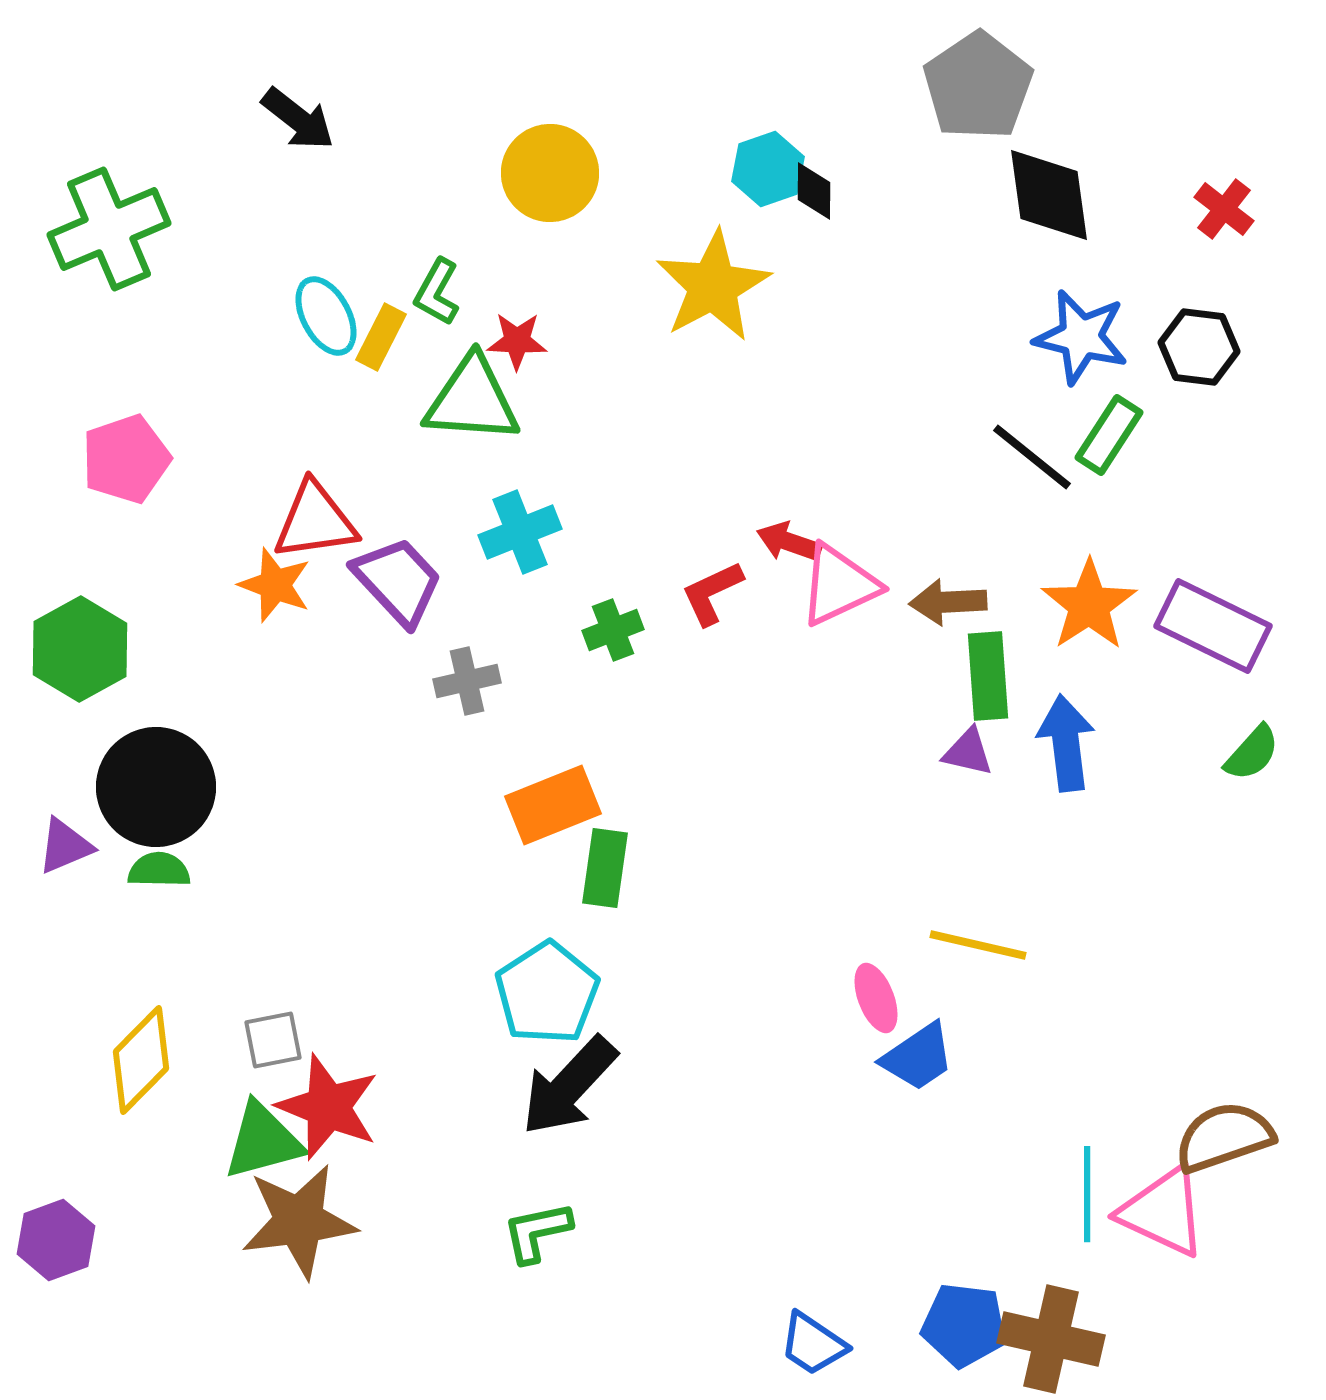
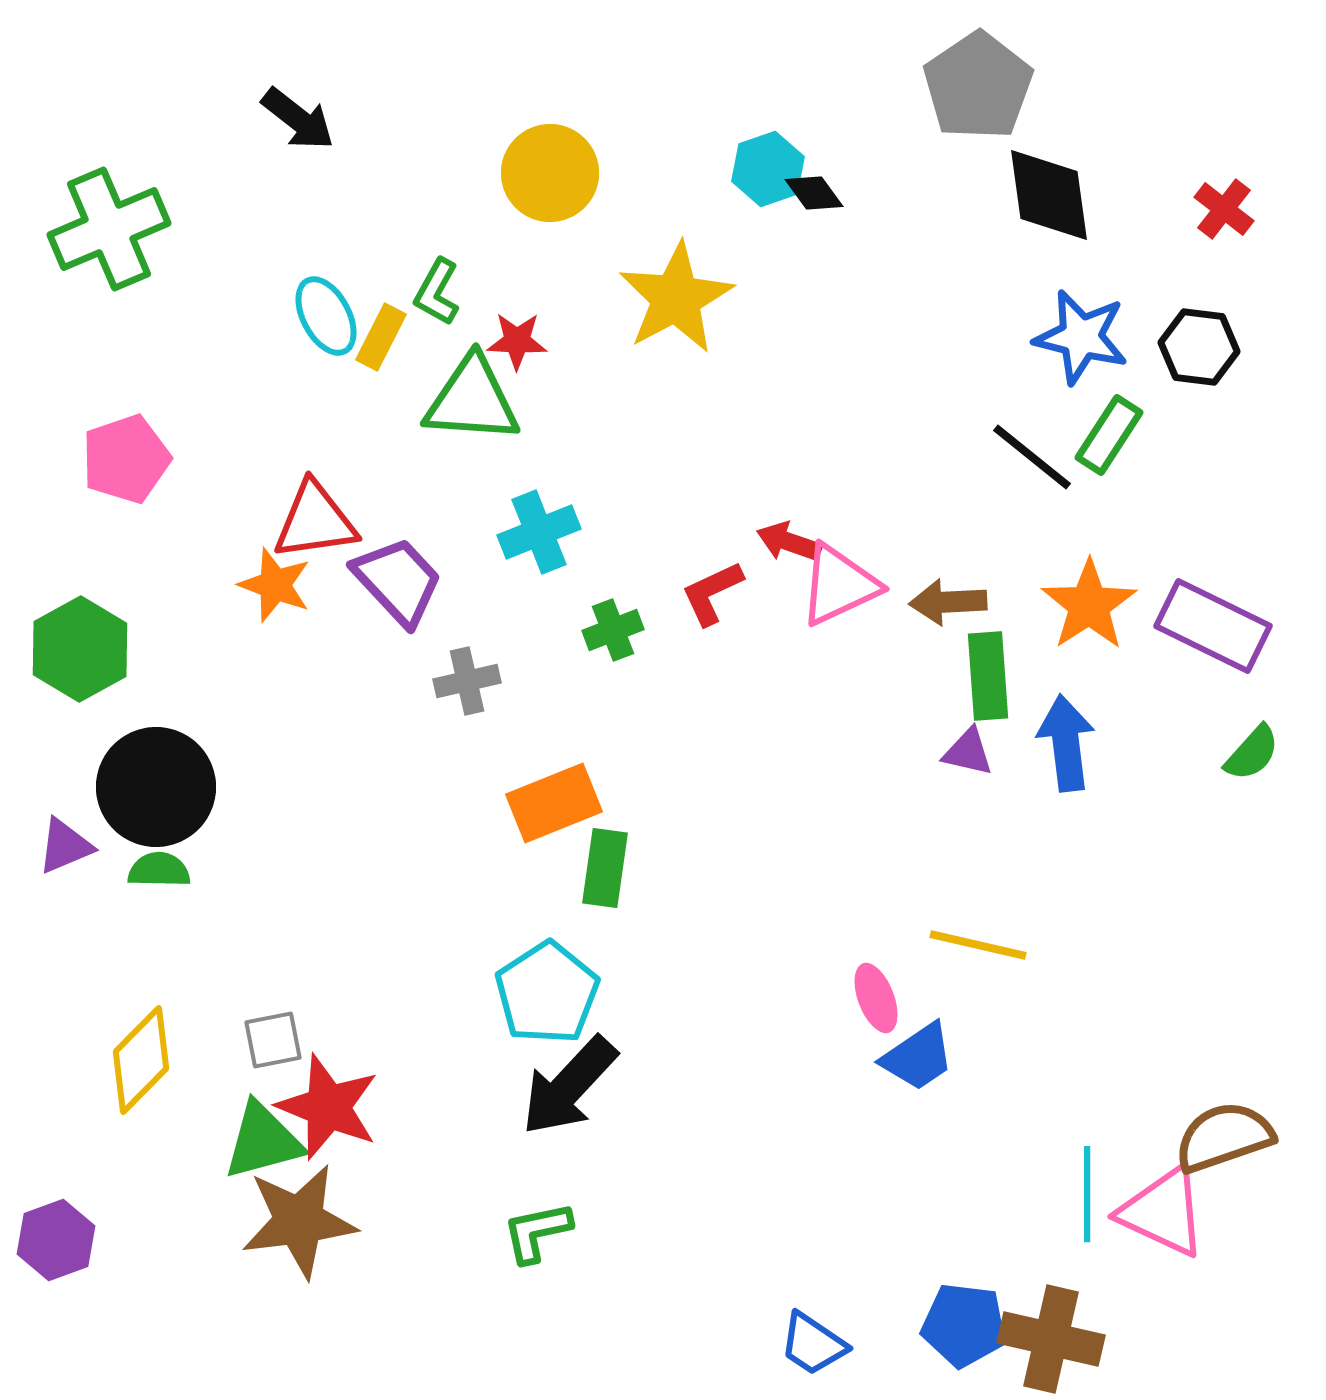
black diamond at (814, 191): moved 2 px down; rotated 36 degrees counterclockwise
yellow star at (713, 286): moved 37 px left, 12 px down
cyan cross at (520, 532): moved 19 px right
orange rectangle at (553, 805): moved 1 px right, 2 px up
